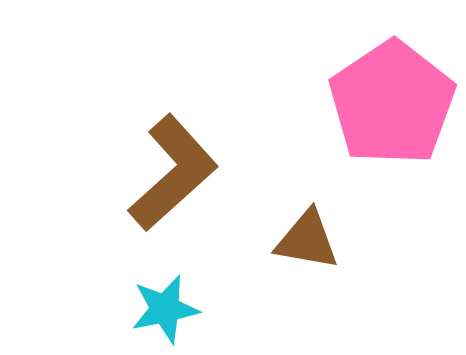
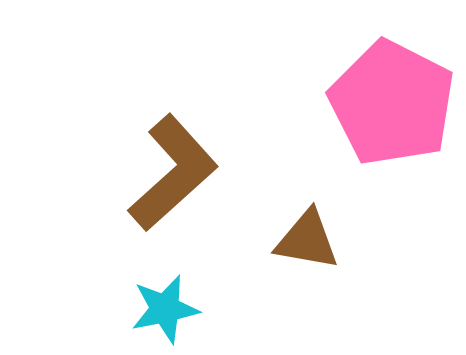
pink pentagon: rotated 11 degrees counterclockwise
